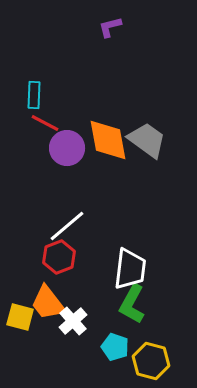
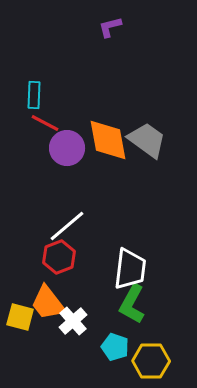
yellow hexagon: rotated 15 degrees counterclockwise
